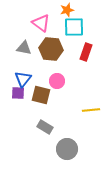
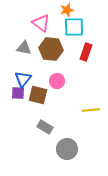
brown square: moved 3 px left
